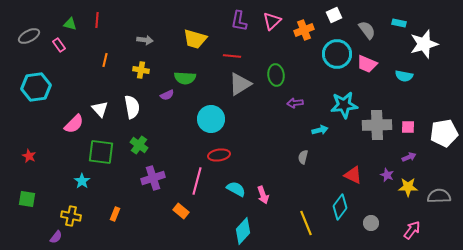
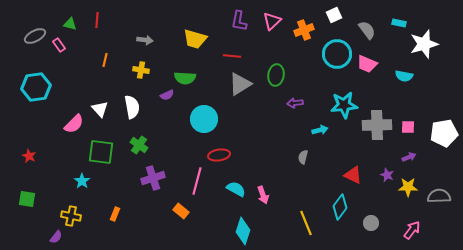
gray ellipse at (29, 36): moved 6 px right
green ellipse at (276, 75): rotated 15 degrees clockwise
cyan circle at (211, 119): moved 7 px left
cyan diamond at (243, 231): rotated 24 degrees counterclockwise
